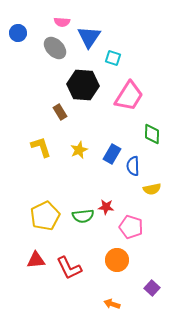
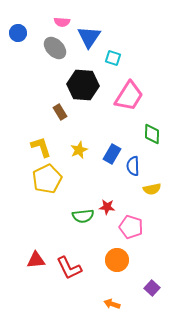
red star: moved 1 px right
yellow pentagon: moved 2 px right, 37 px up
